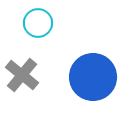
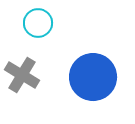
gray cross: rotated 8 degrees counterclockwise
